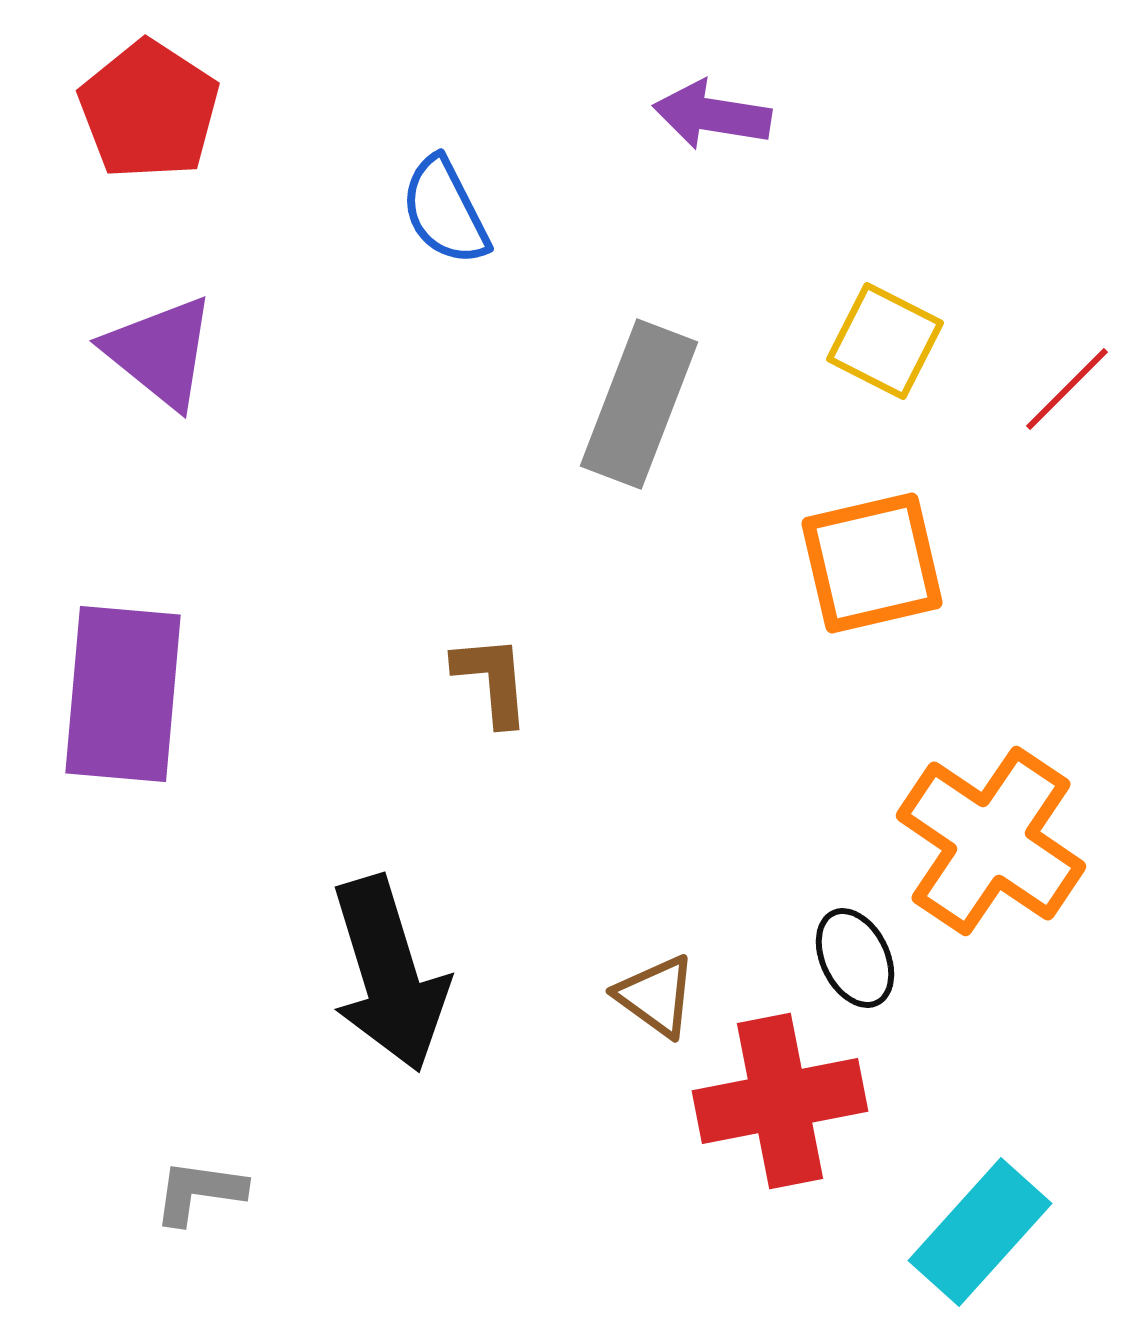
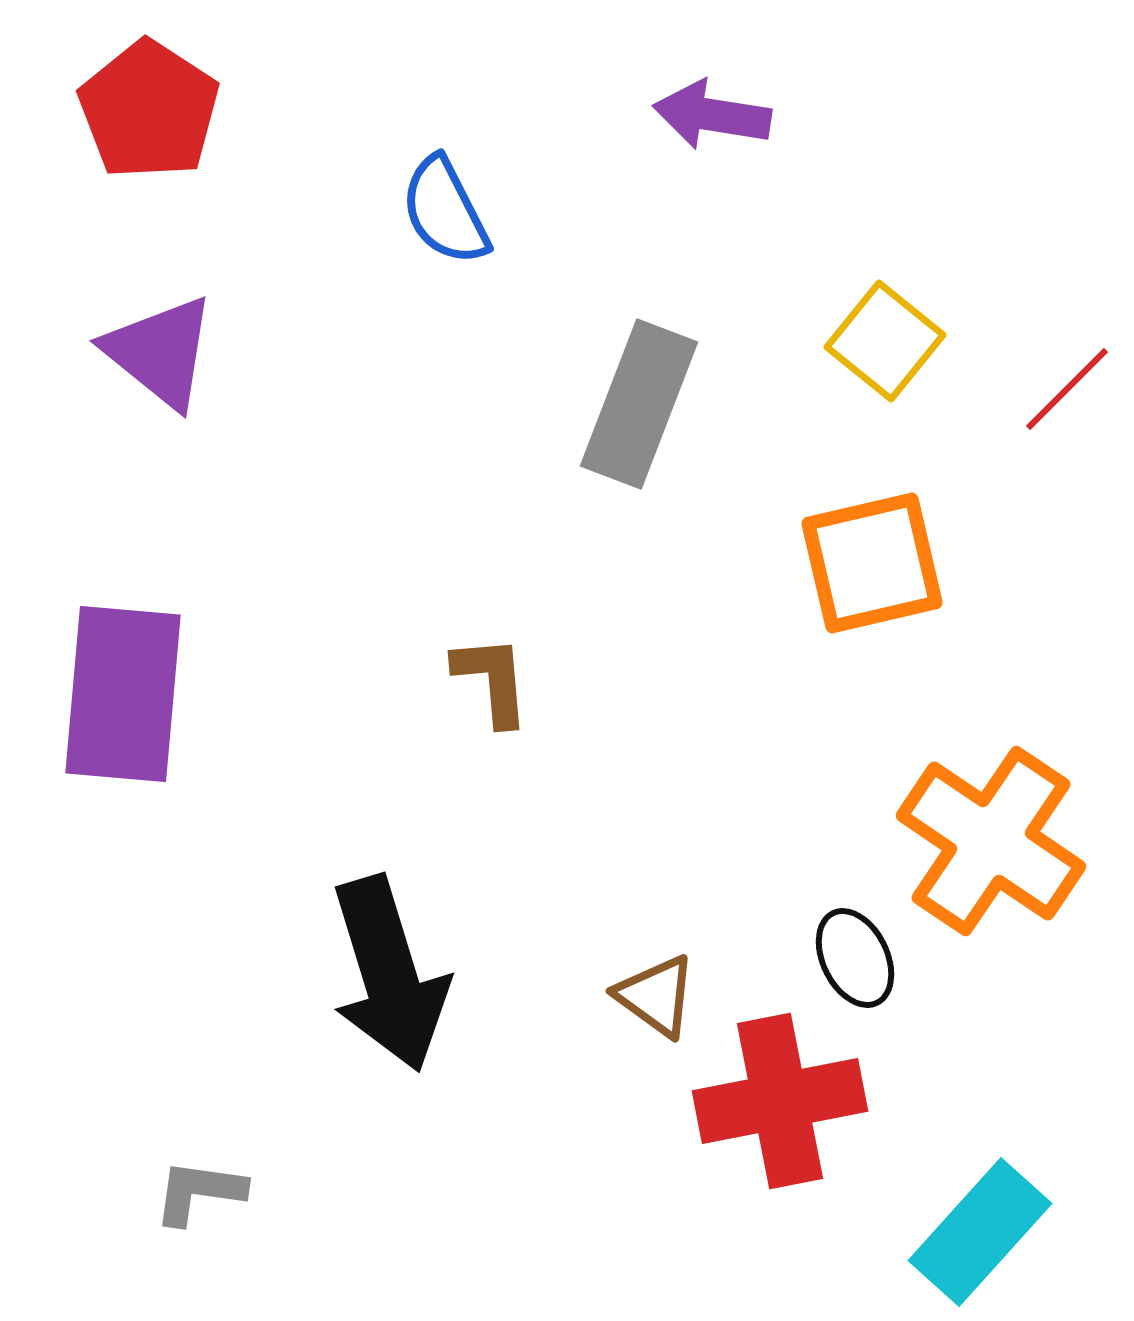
yellow square: rotated 12 degrees clockwise
